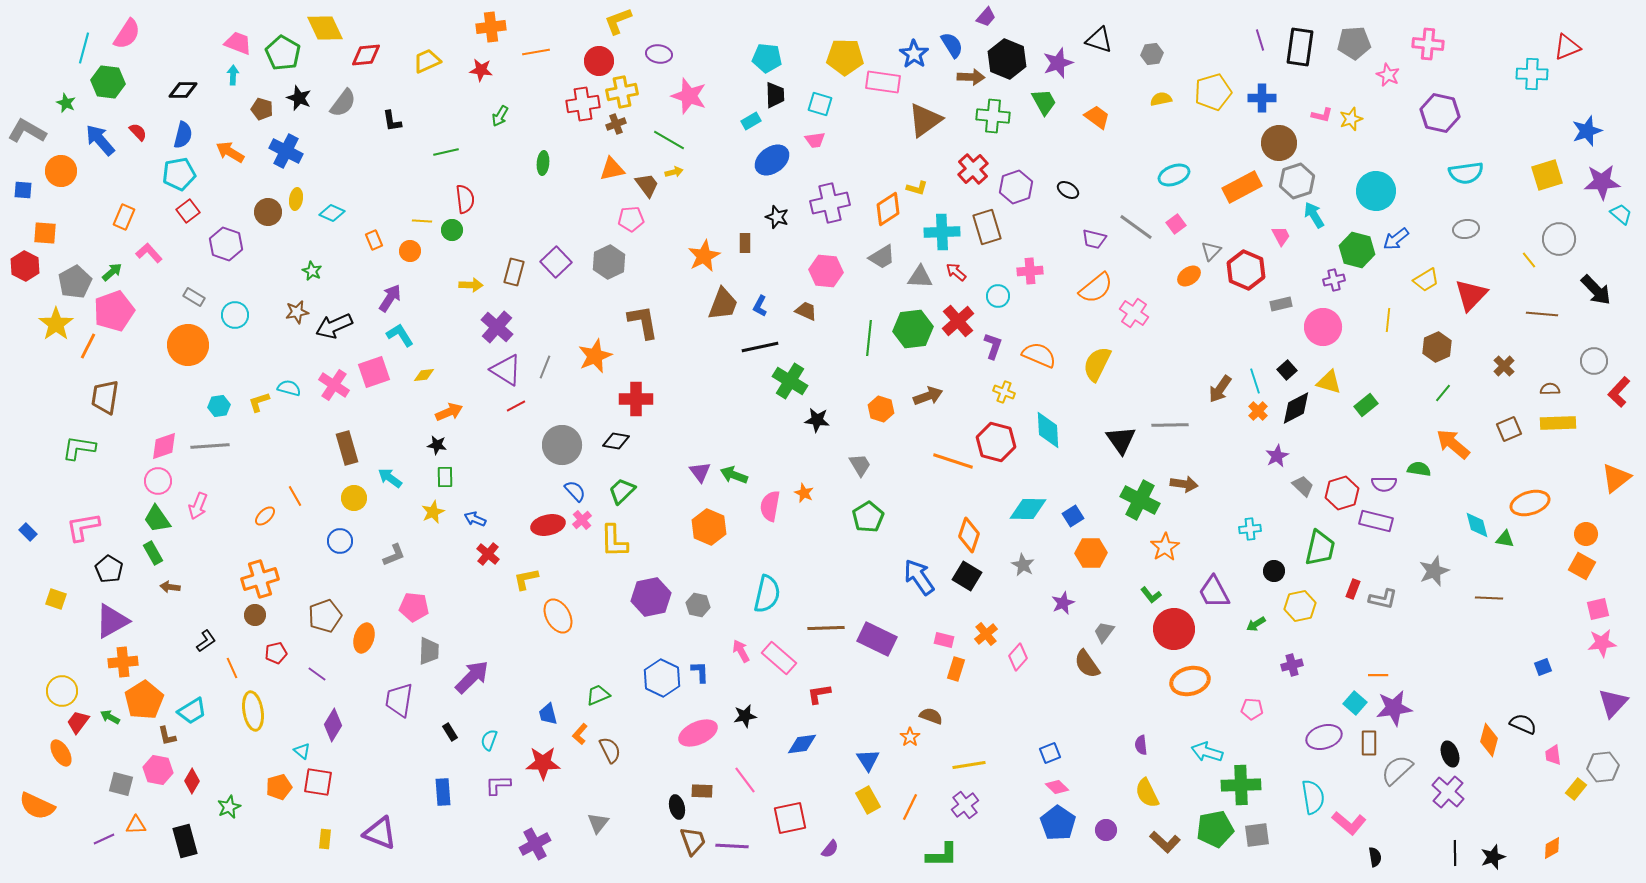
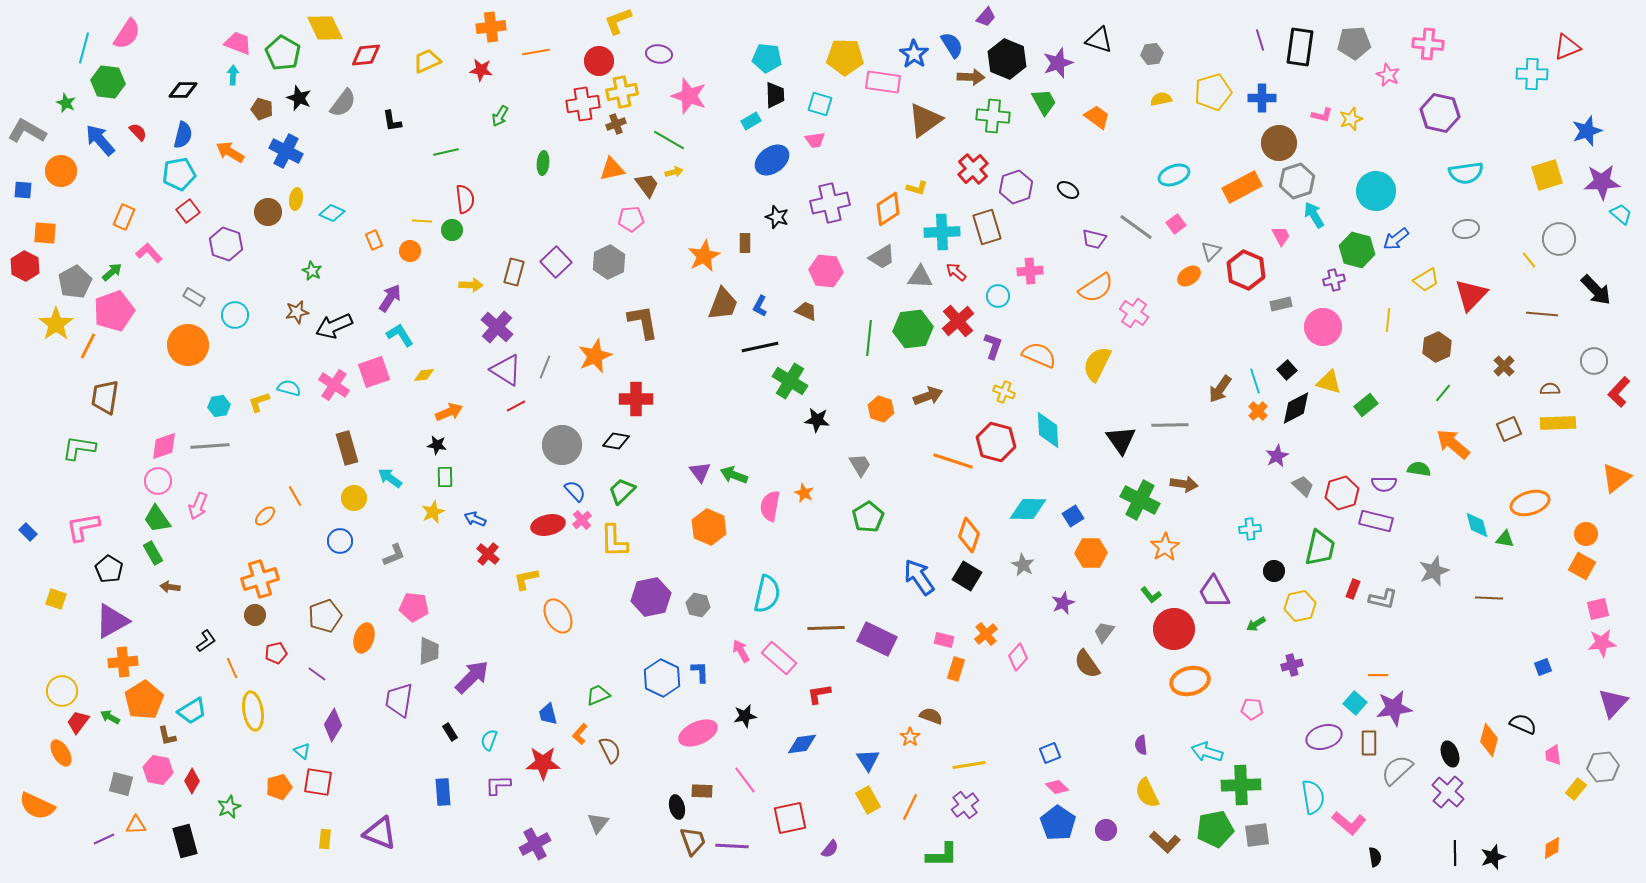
orange semicircle at (1096, 288): rotated 6 degrees clockwise
